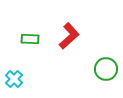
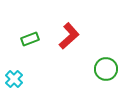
green rectangle: rotated 24 degrees counterclockwise
